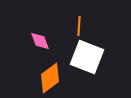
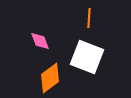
orange line: moved 10 px right, 8 px up
